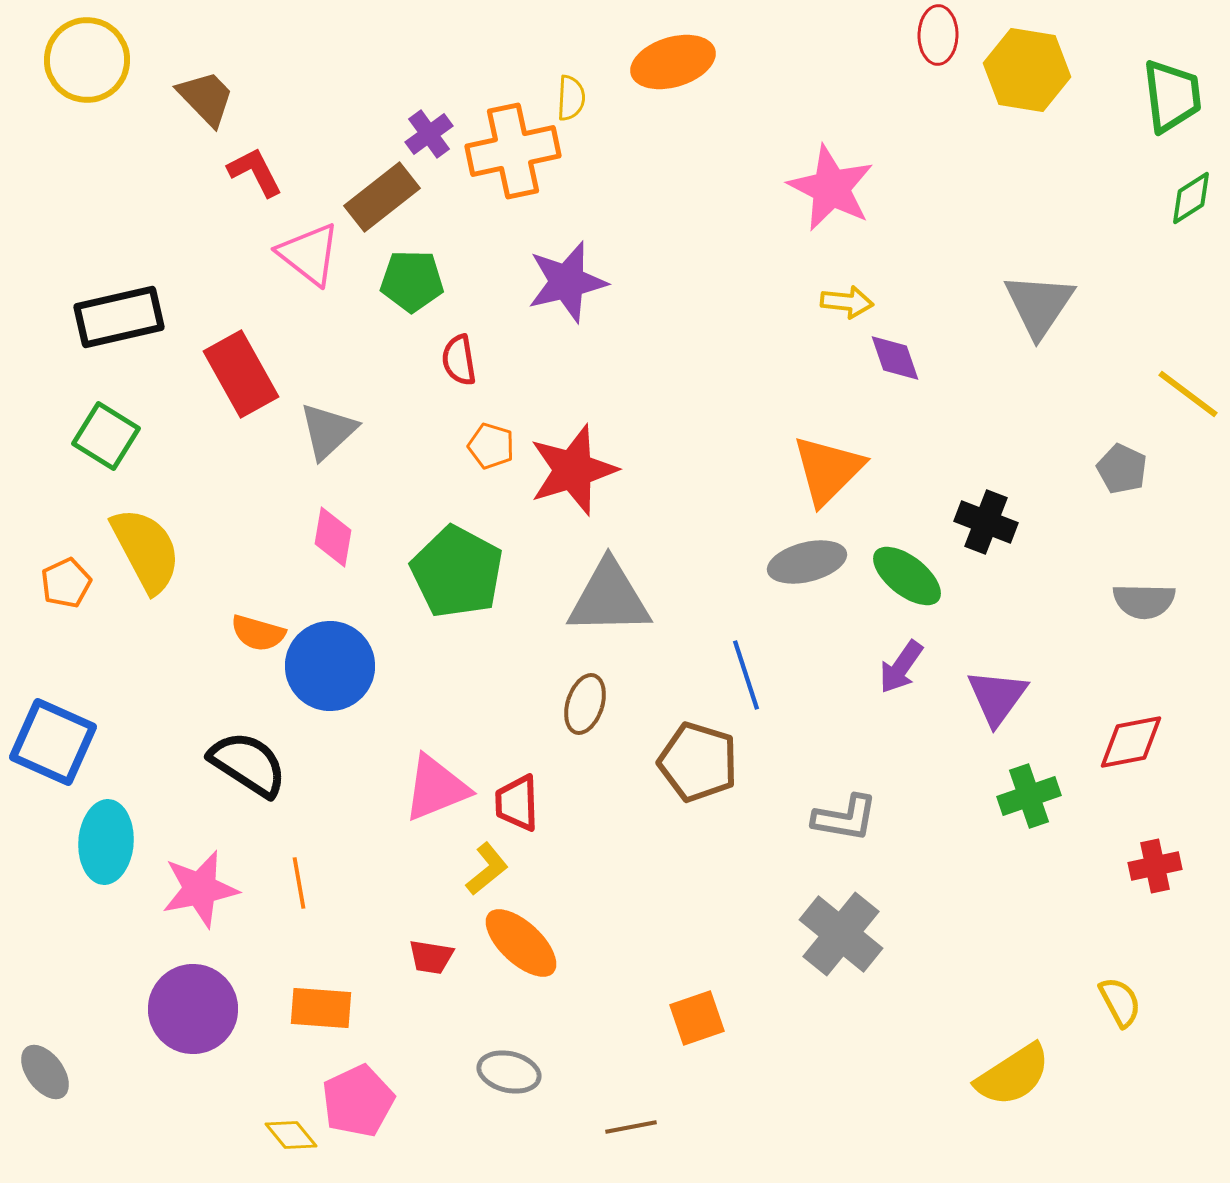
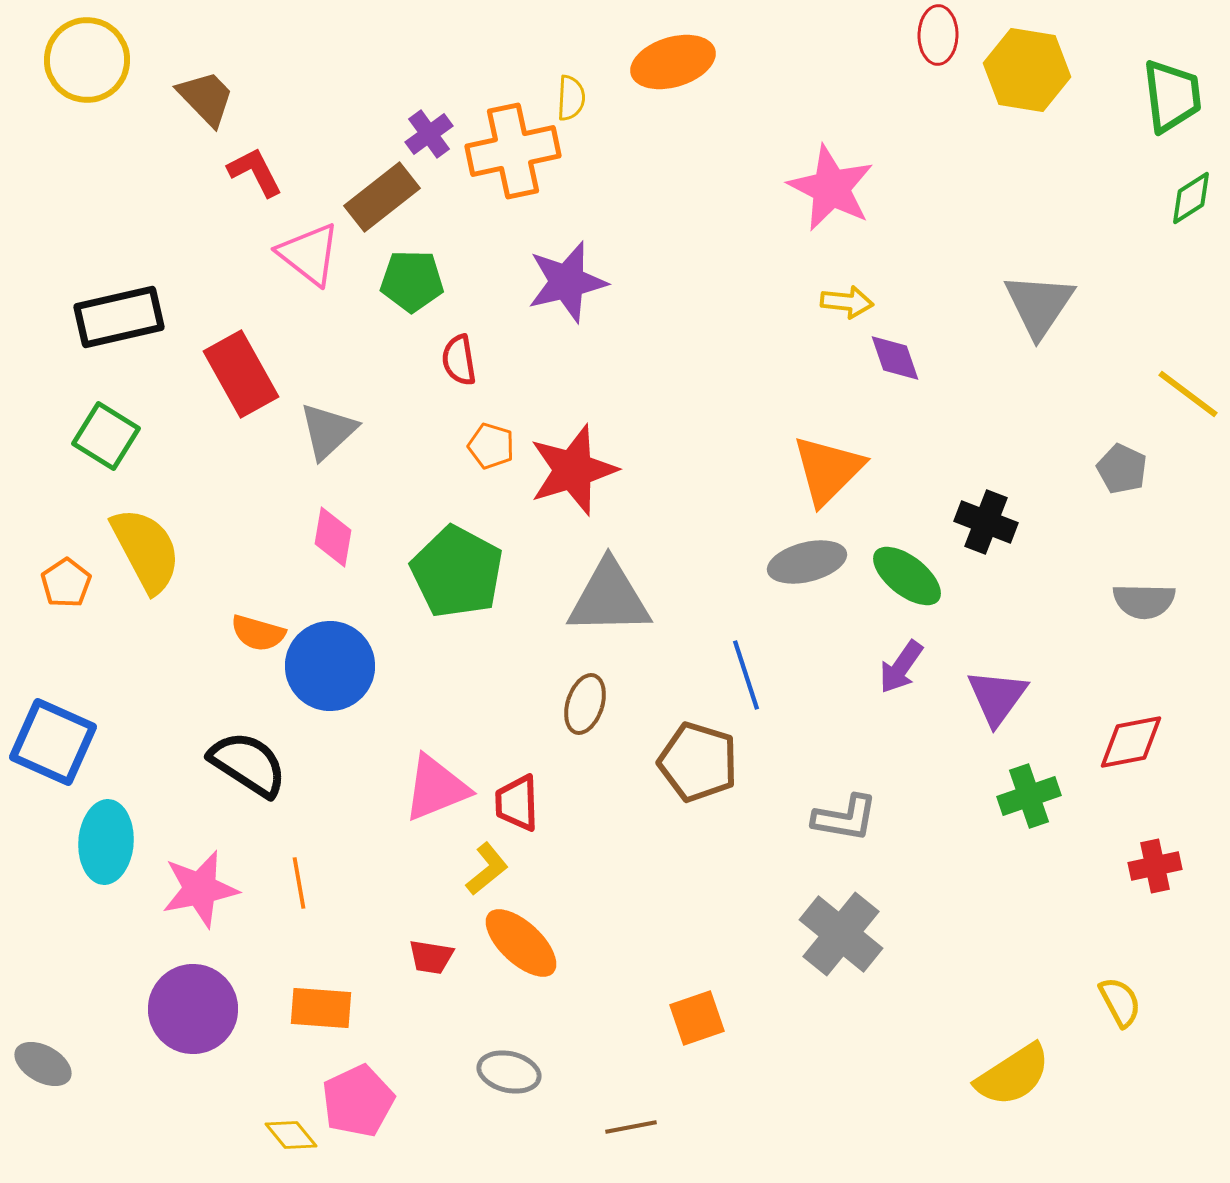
orange pentagon at (66, 583): rotated 9 degrees counterclockwise
gray ellipse at (45, 1072): moved 2 px left, 8 px up; rotated 24 degrees counterclockwise
